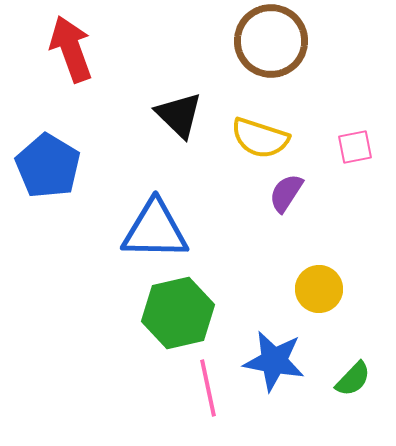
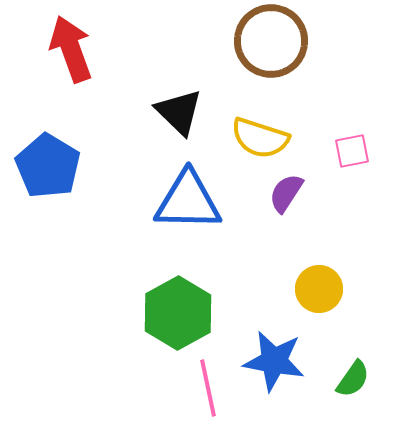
black triangle: moved 3 px up
pink square: moved 3 px left, 4 px down
blue triangle: moved 33 px right, 29 px up
green hexagon: rotated 16 degrees counterclockwise
green semicircle: rotated 9 degrees counterclockwise
